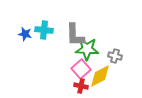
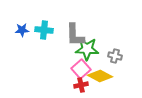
blue star: moved 3 px left, 4 px up; rotated 16 degrees counterclockwise
yellow diamond: rotated 55 degrees clockwise
red cross: moved 1 px up; rotated 24 degrees counterclockwise
